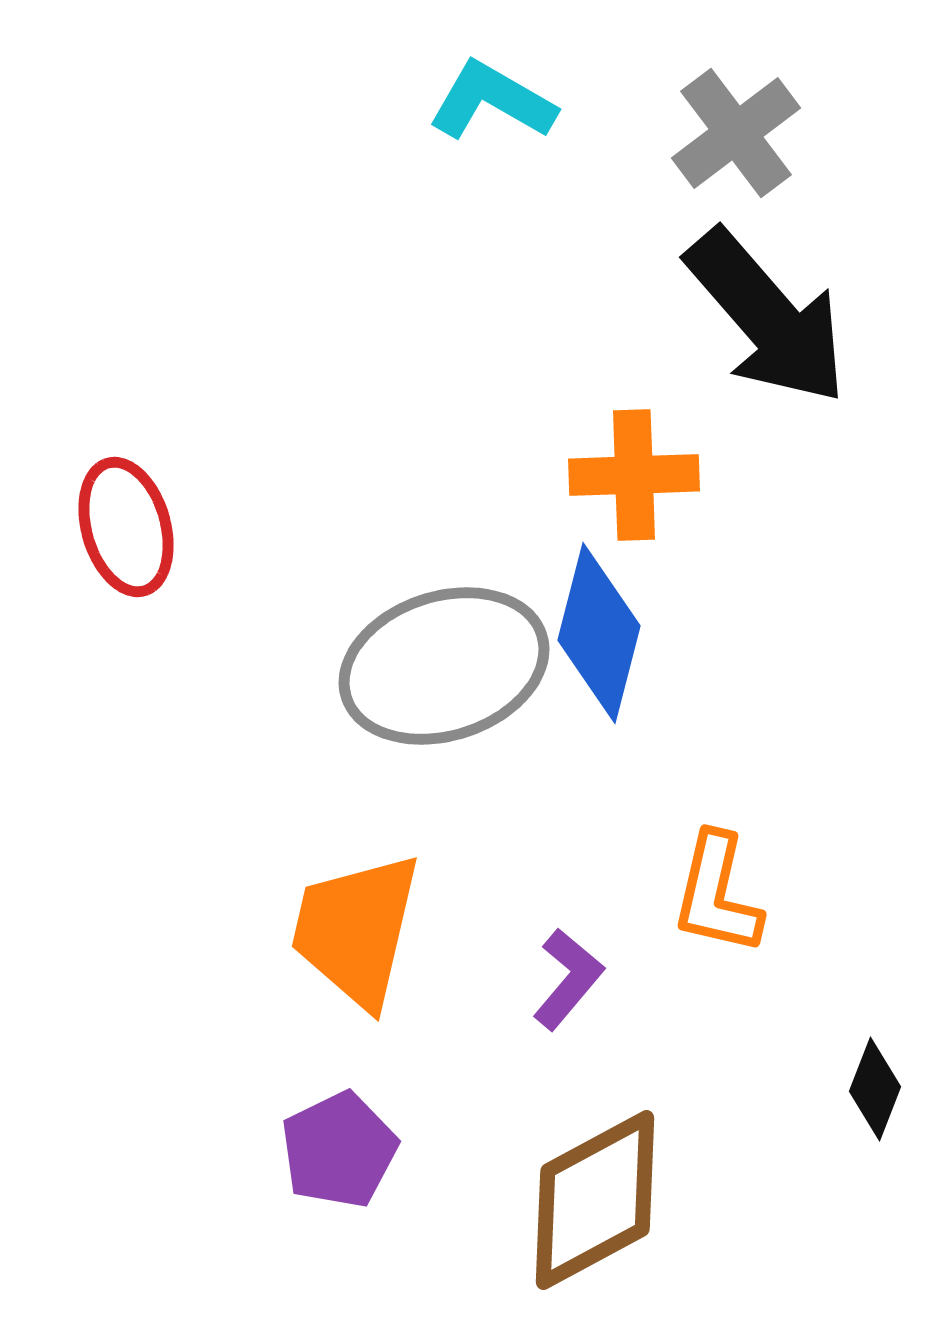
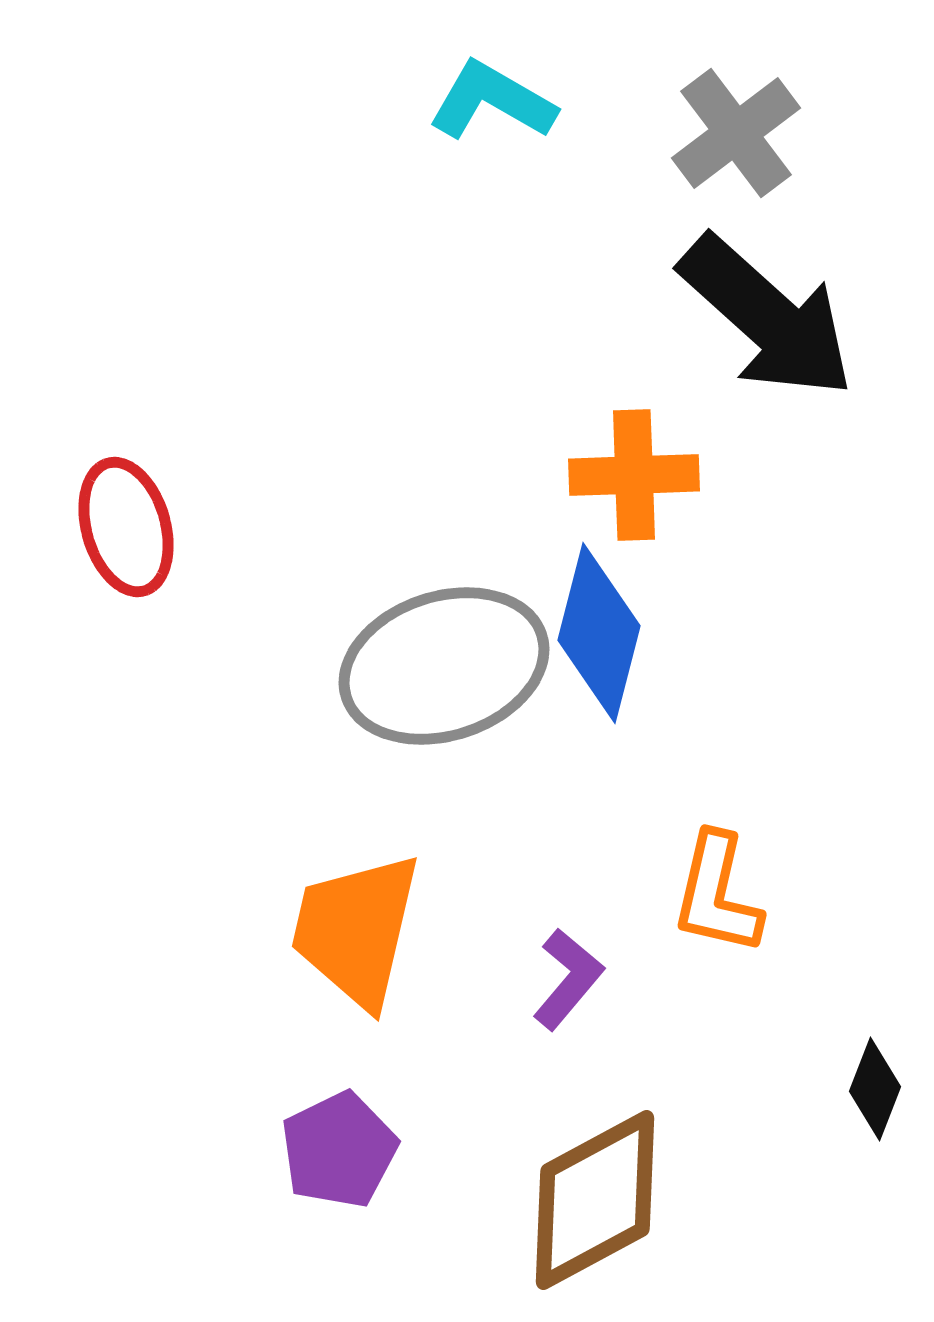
black arrow: rotated 7 degrees counterclockwise
